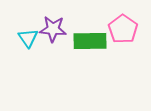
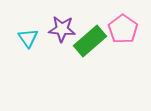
purple star: moved 9 px right
green rectangle: rotated 40 degrees counterclockwise
